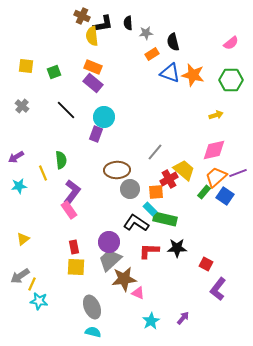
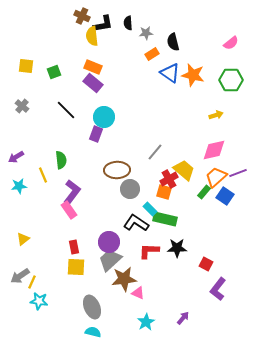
blue triangle at (170, 73): rotated 15 degrees clockwise
yellow line at (43, 173): moved 2 px down
orange square at (156, 192): moved 8 px right; rotated 21 degrees clockwise
yellow line at (32, 284): moved 2 px up
cyan star at (151, 321): moved 5 px left, 1 px down
